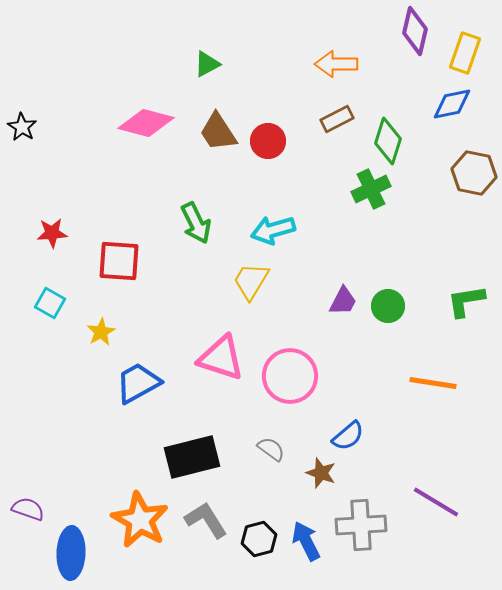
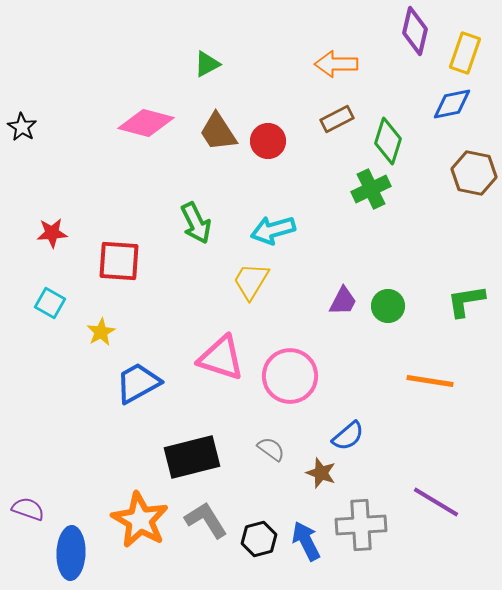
orange line: moved 3 px left, 2 px up
